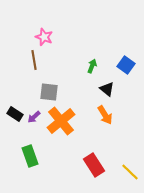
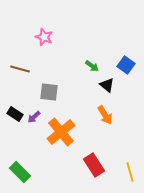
brown line: moved 14 px left, 9 px down; rotated 66 degrees counterclockwise
green arrow: rotated 104 degrees clockwise
black triangle: moved 4 px up
orange cross: moved 11 px down
green rectangle: moved 10 px left, 16 px down; rotated 25 degrees counterclockwise
yellow line: rotated 30 degrees clockwise
